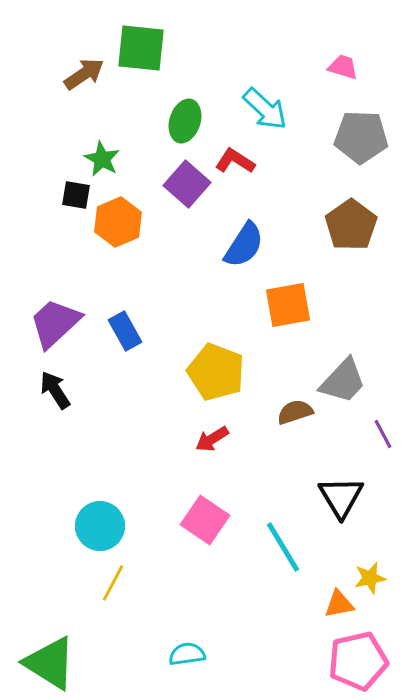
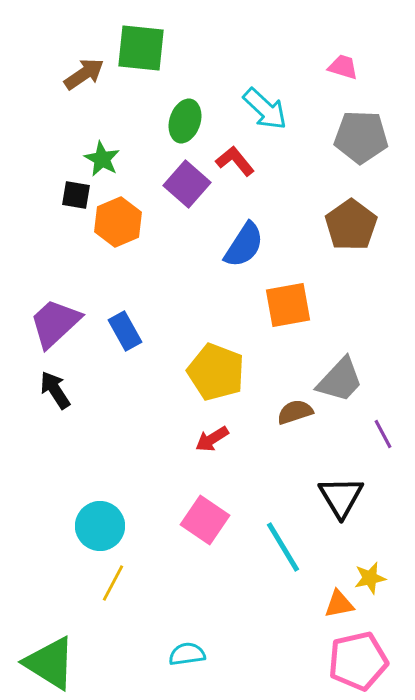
red L-shape: rotated 18 degrees clockwise
gray trapezoid: moved 3 px left, 1 px up
